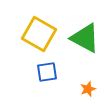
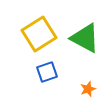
yellow square: rotated 28 degrees clockwise
blue square: rotated 10 degrees counterclockwise
